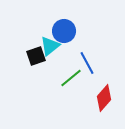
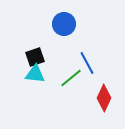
blue circle: moved 7 px up
cyan triangle: moved 15 px left, 28 px down; rotated 45 degrees clockwise
black square: moved 1 px left, 1 px down
red diamond: rotated 16 degrees counterclockwise
